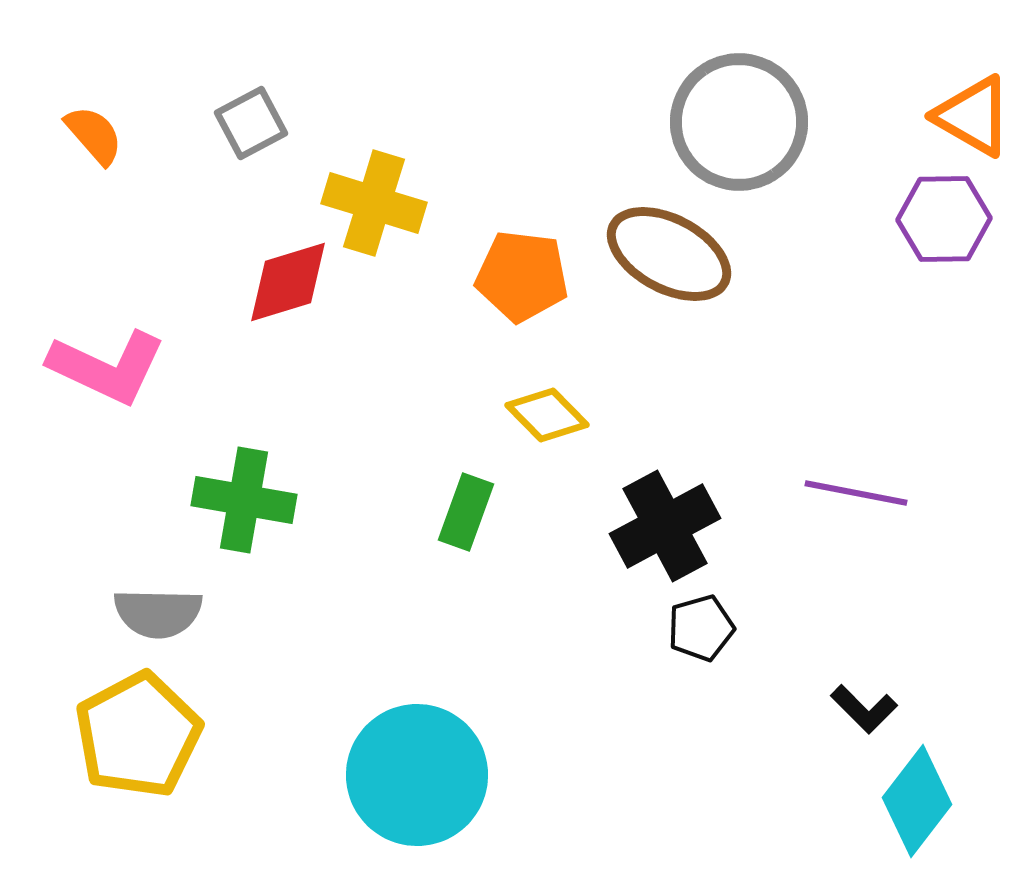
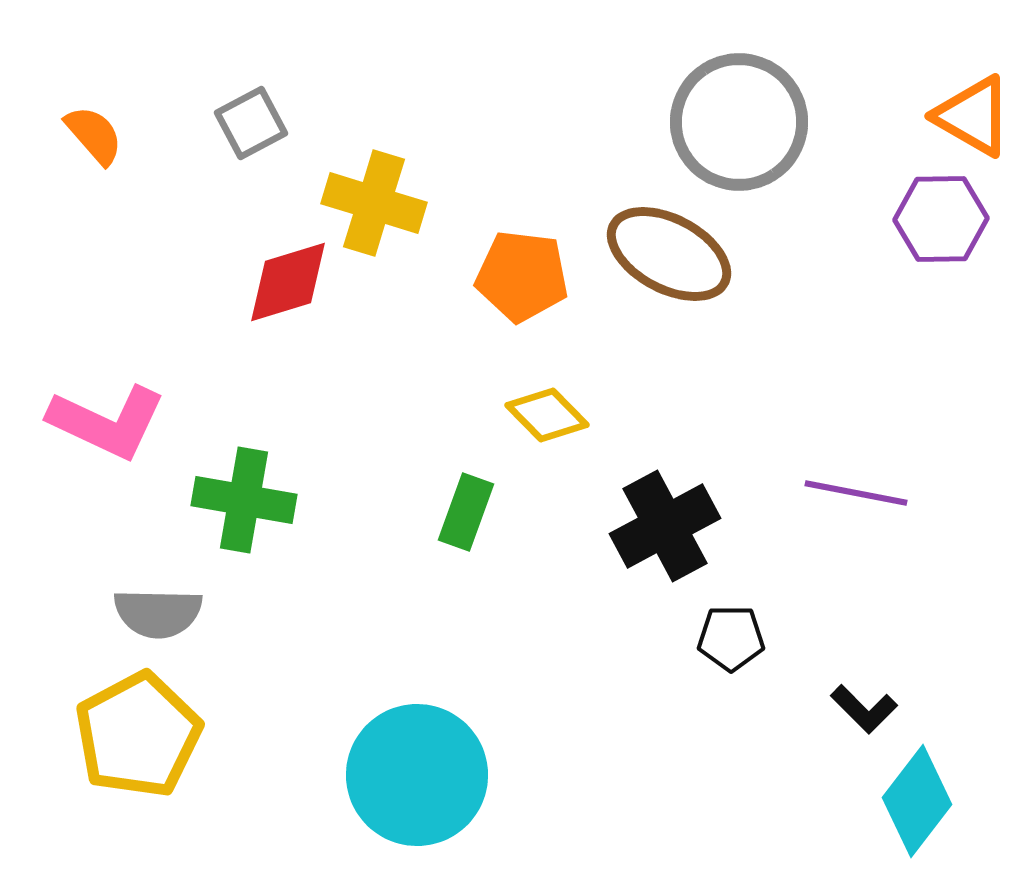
purple hexagon: moved 3 px left
pink L-shape: moved 55 px down
black pentagon: moved 30 px right, 10 px down; rotated 16 degrees clockwise
